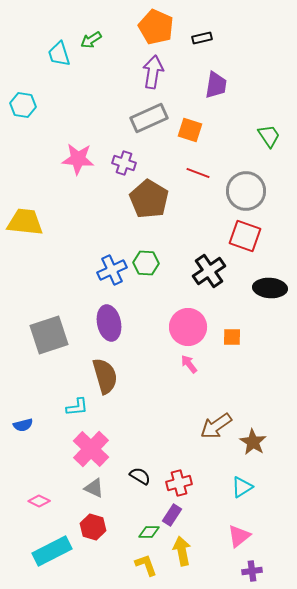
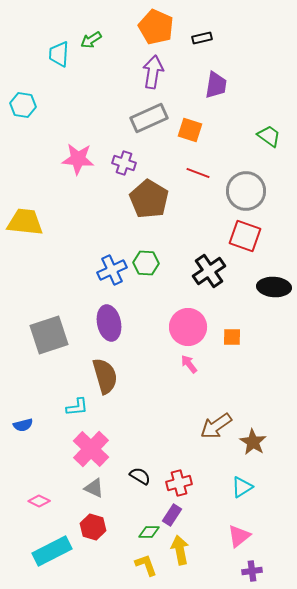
cyan trapezoid at (59, 54): rotated 20 degrees clockwise
green trapezoid at (269, 136): rotated 20 degrees counterclockwise
black ellipse at (270, 288): moved 4 px right, 1 px up
yellow arrow at (182, 551): moved 2 px left, 1 px up
